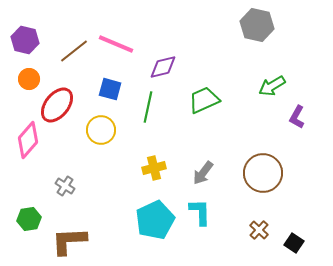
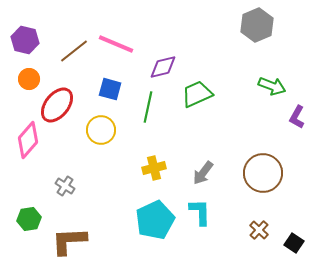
gray hexagon: rotated 24 degrees clockwise
green arrow: rotated 128 degrees counterclockwise
green trapezoid: moved 7 px left, 6 px up
